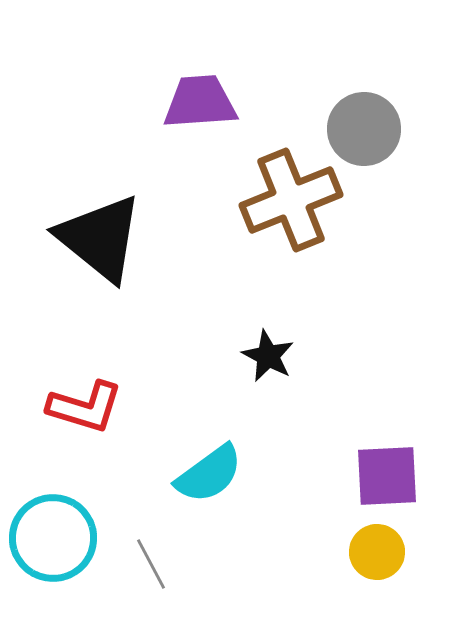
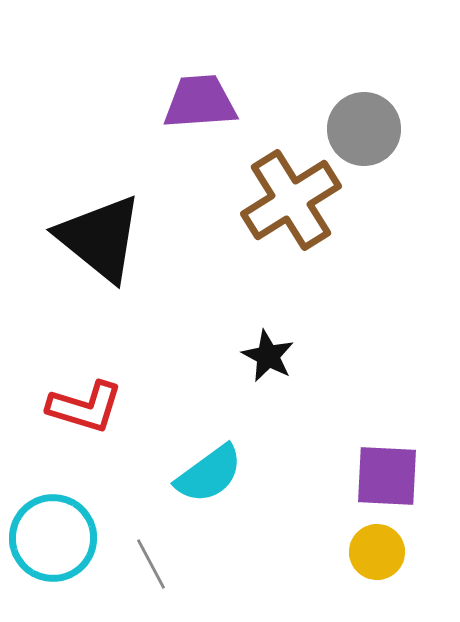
brown cross: rotated 10 degrees counterclockwise
purple square: rotated 6 degrees clockwise
